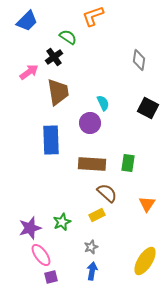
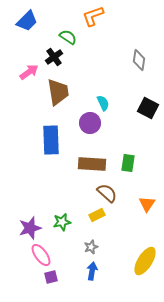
green star: rotated 12 degrees clockwise
